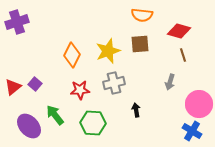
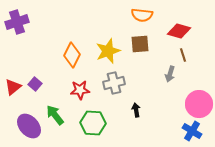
gray arrow: moved 8 px up
